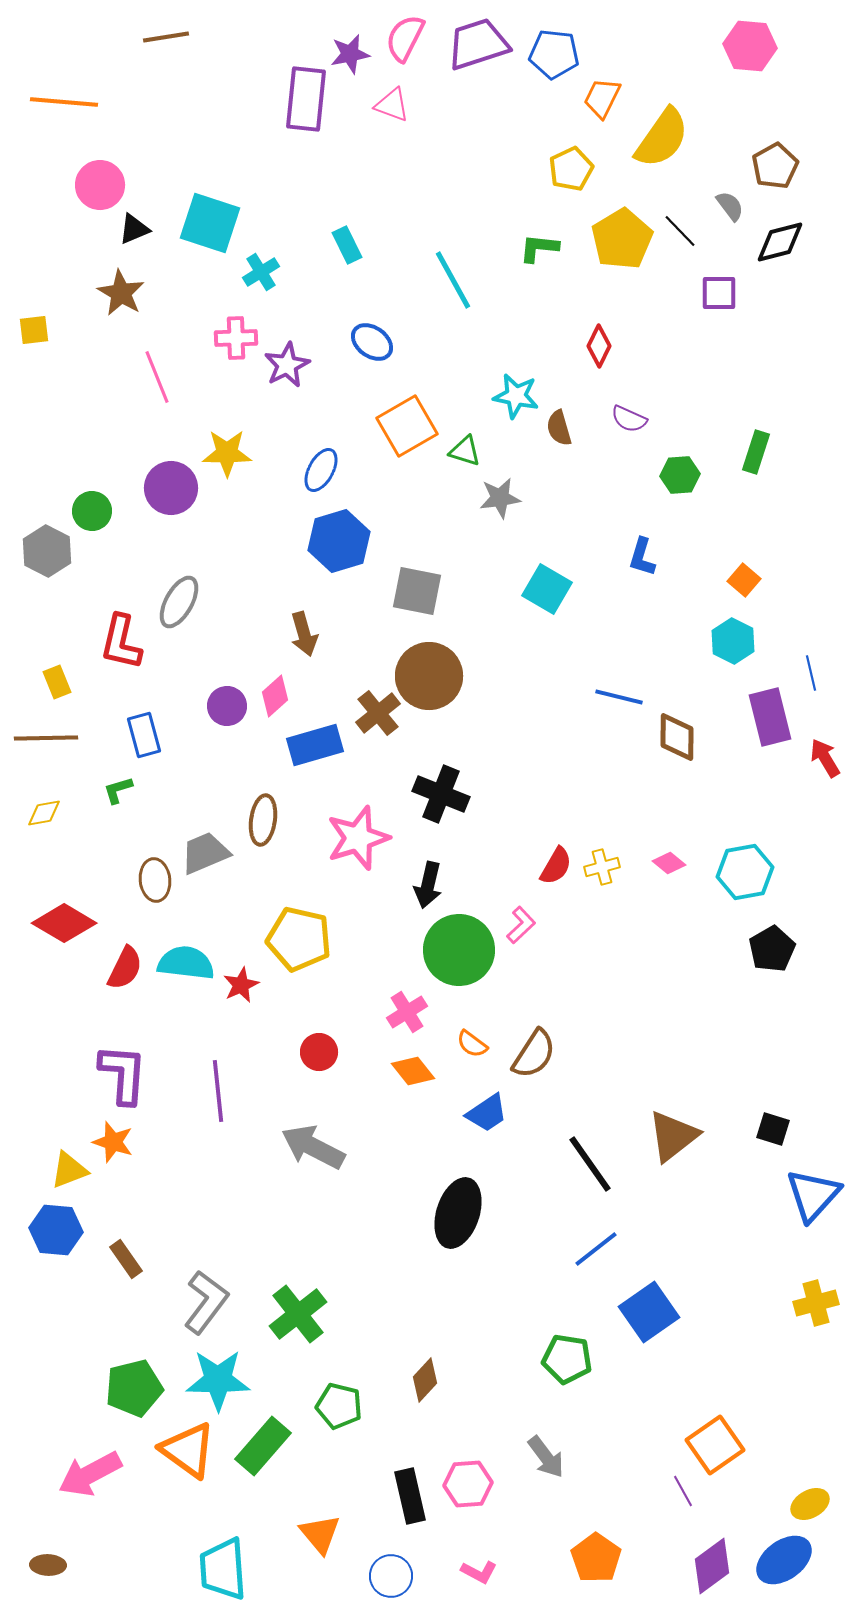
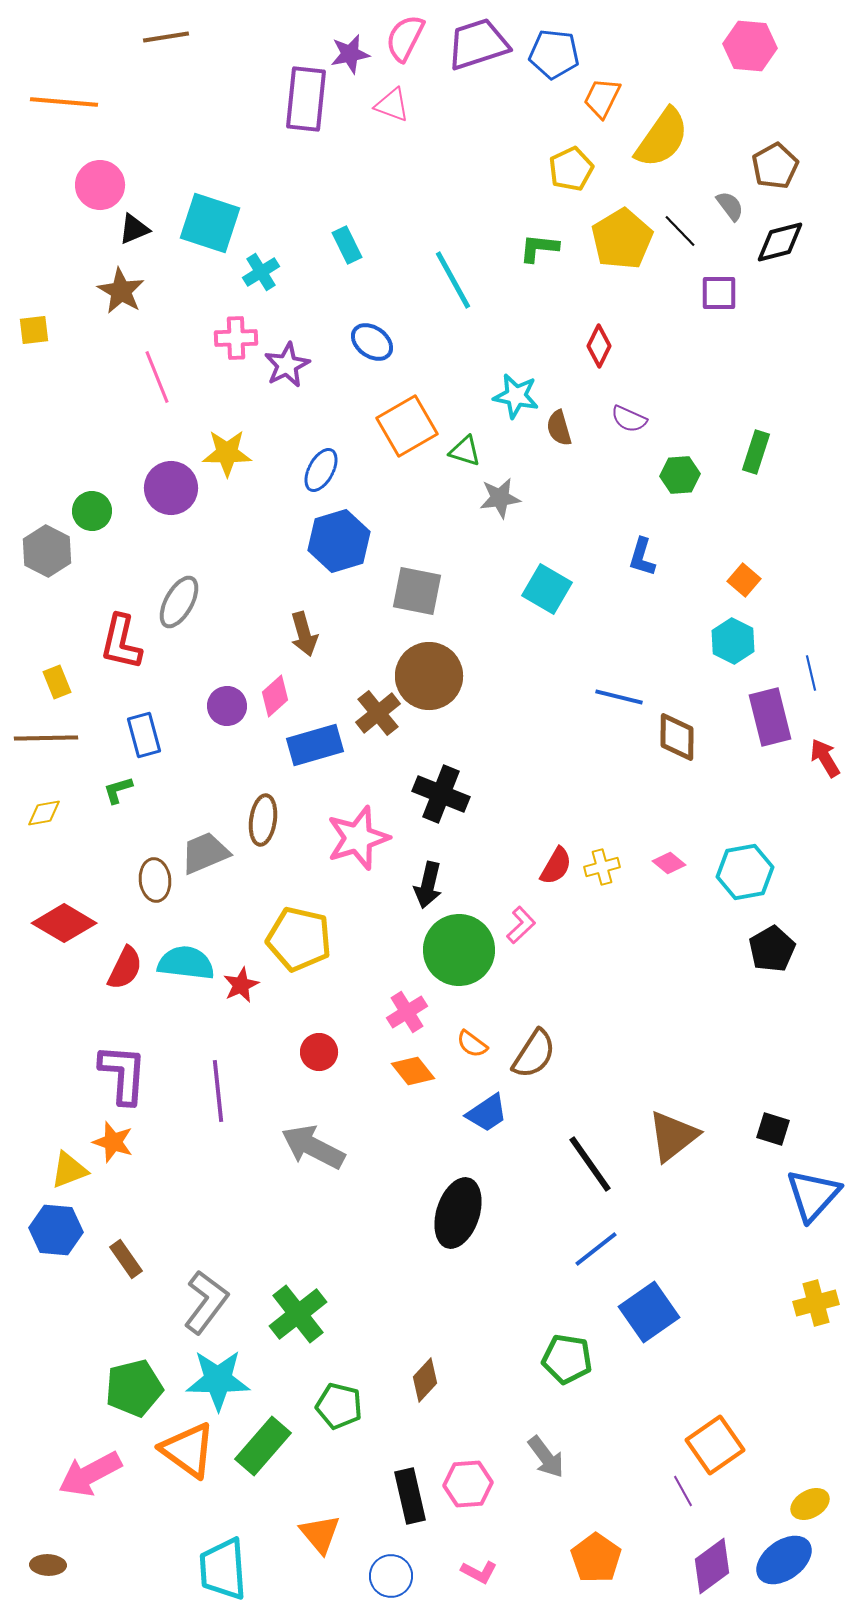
brown star at (121, 293): moved 2 px up
